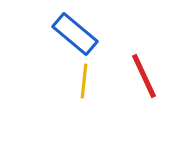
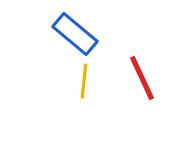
red line: moved 2 px left, 2 px down
